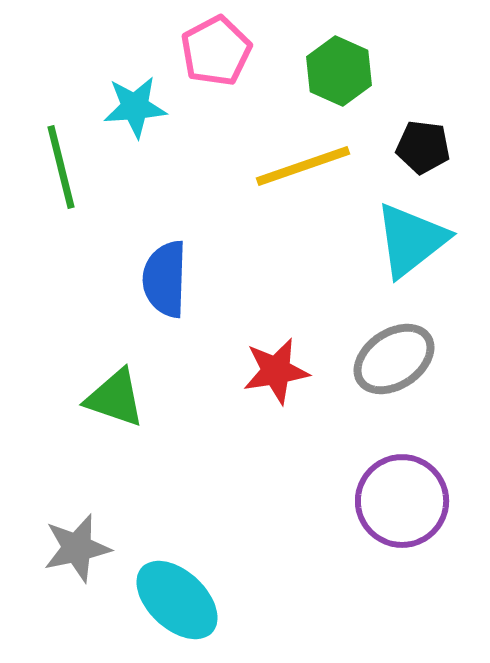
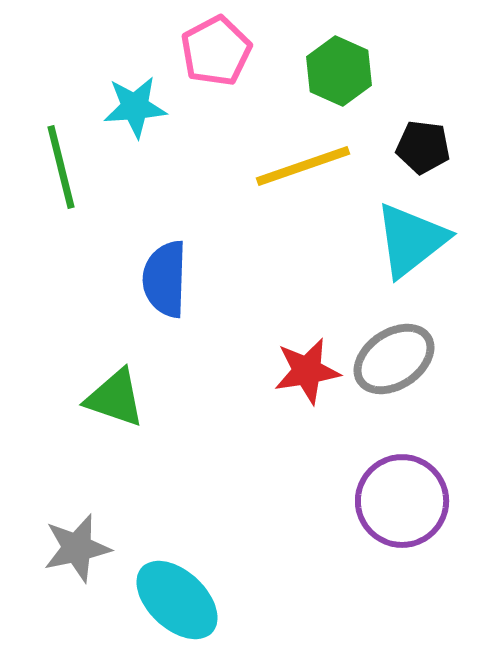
red star: moved 31 px right
